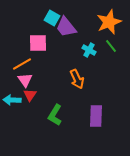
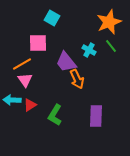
purple trapezoid: moved 35 px down
red triangle: moved 10 px down; rotated 24 degrees clockwise
